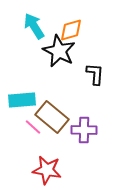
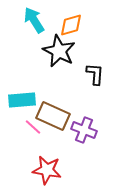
cyan arrow: moved 6 px up
orange diamond: moved 5 px up
brown rectangle: moved 1 px right, 1 px up; rotated 16 degrees counterclockwise
purple cross: rotated 20 degrees clockwise
